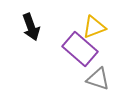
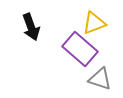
yellow triangle: moved 4 px up
gray triangle: moved 2 px right
